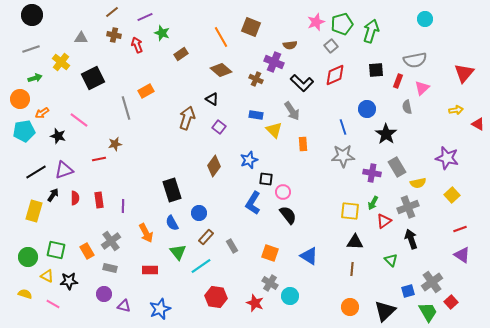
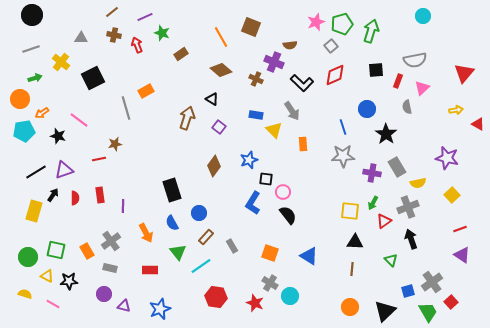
cyan circle at (425, 19): moved 2 px left, 3 px up
red rectangle at (99, 200): moved 1 px right, 5 px up
